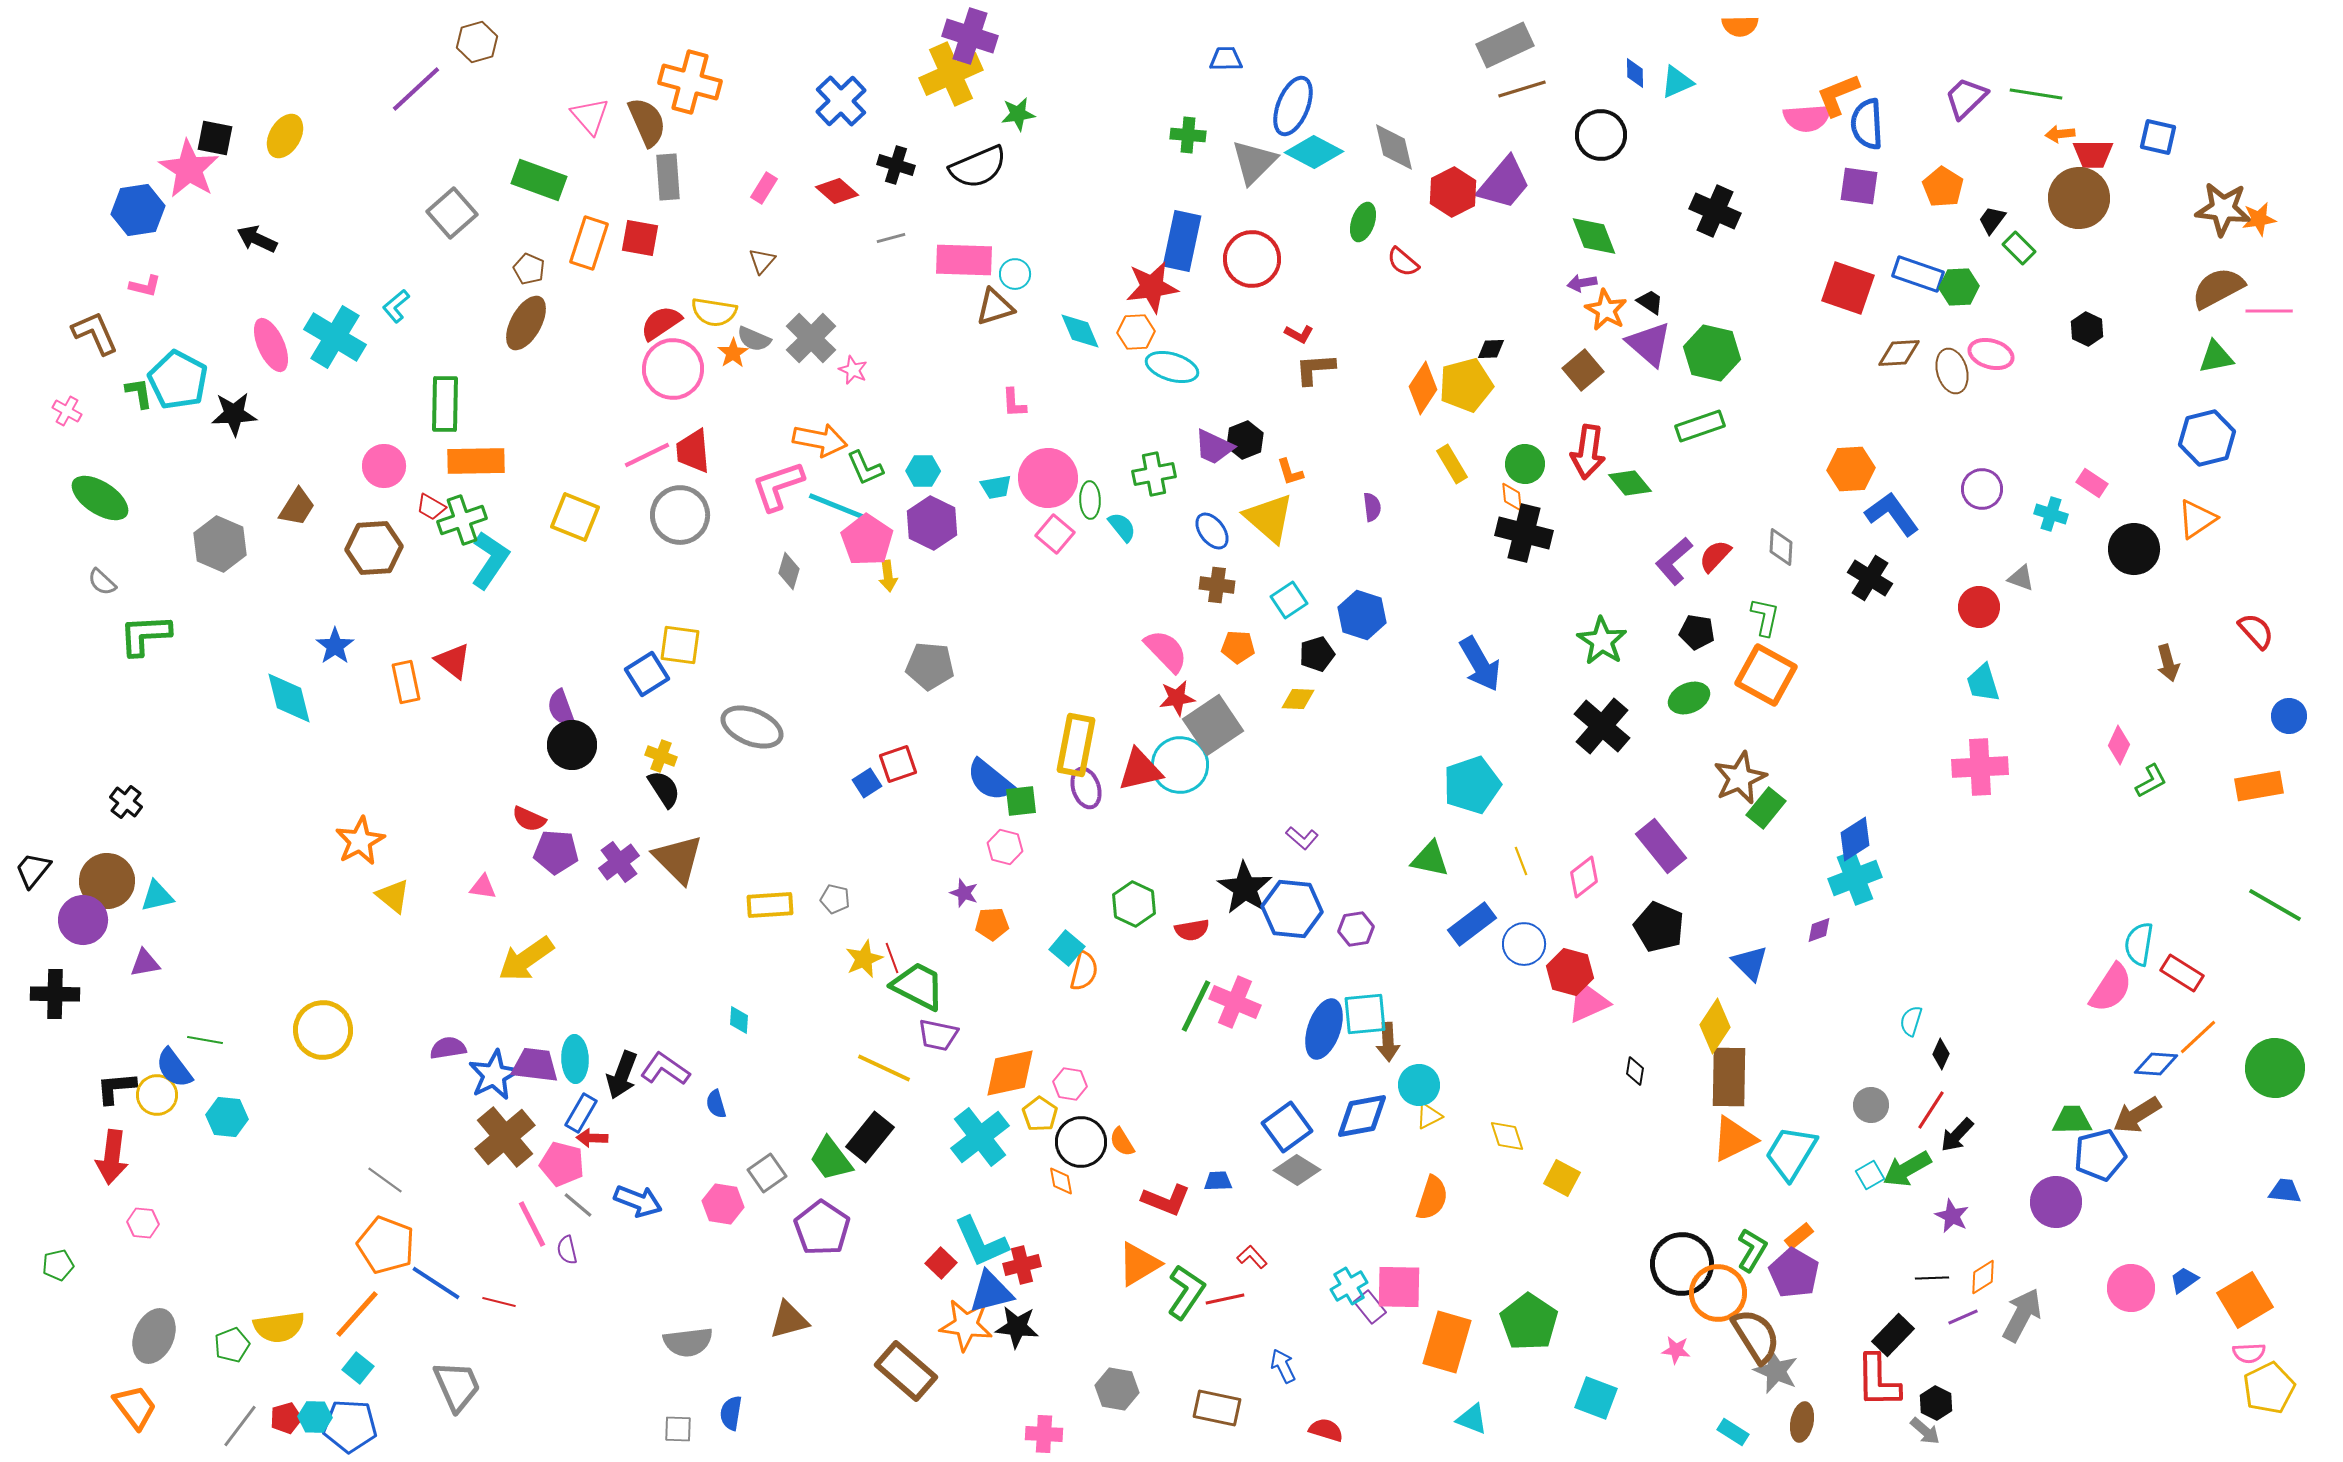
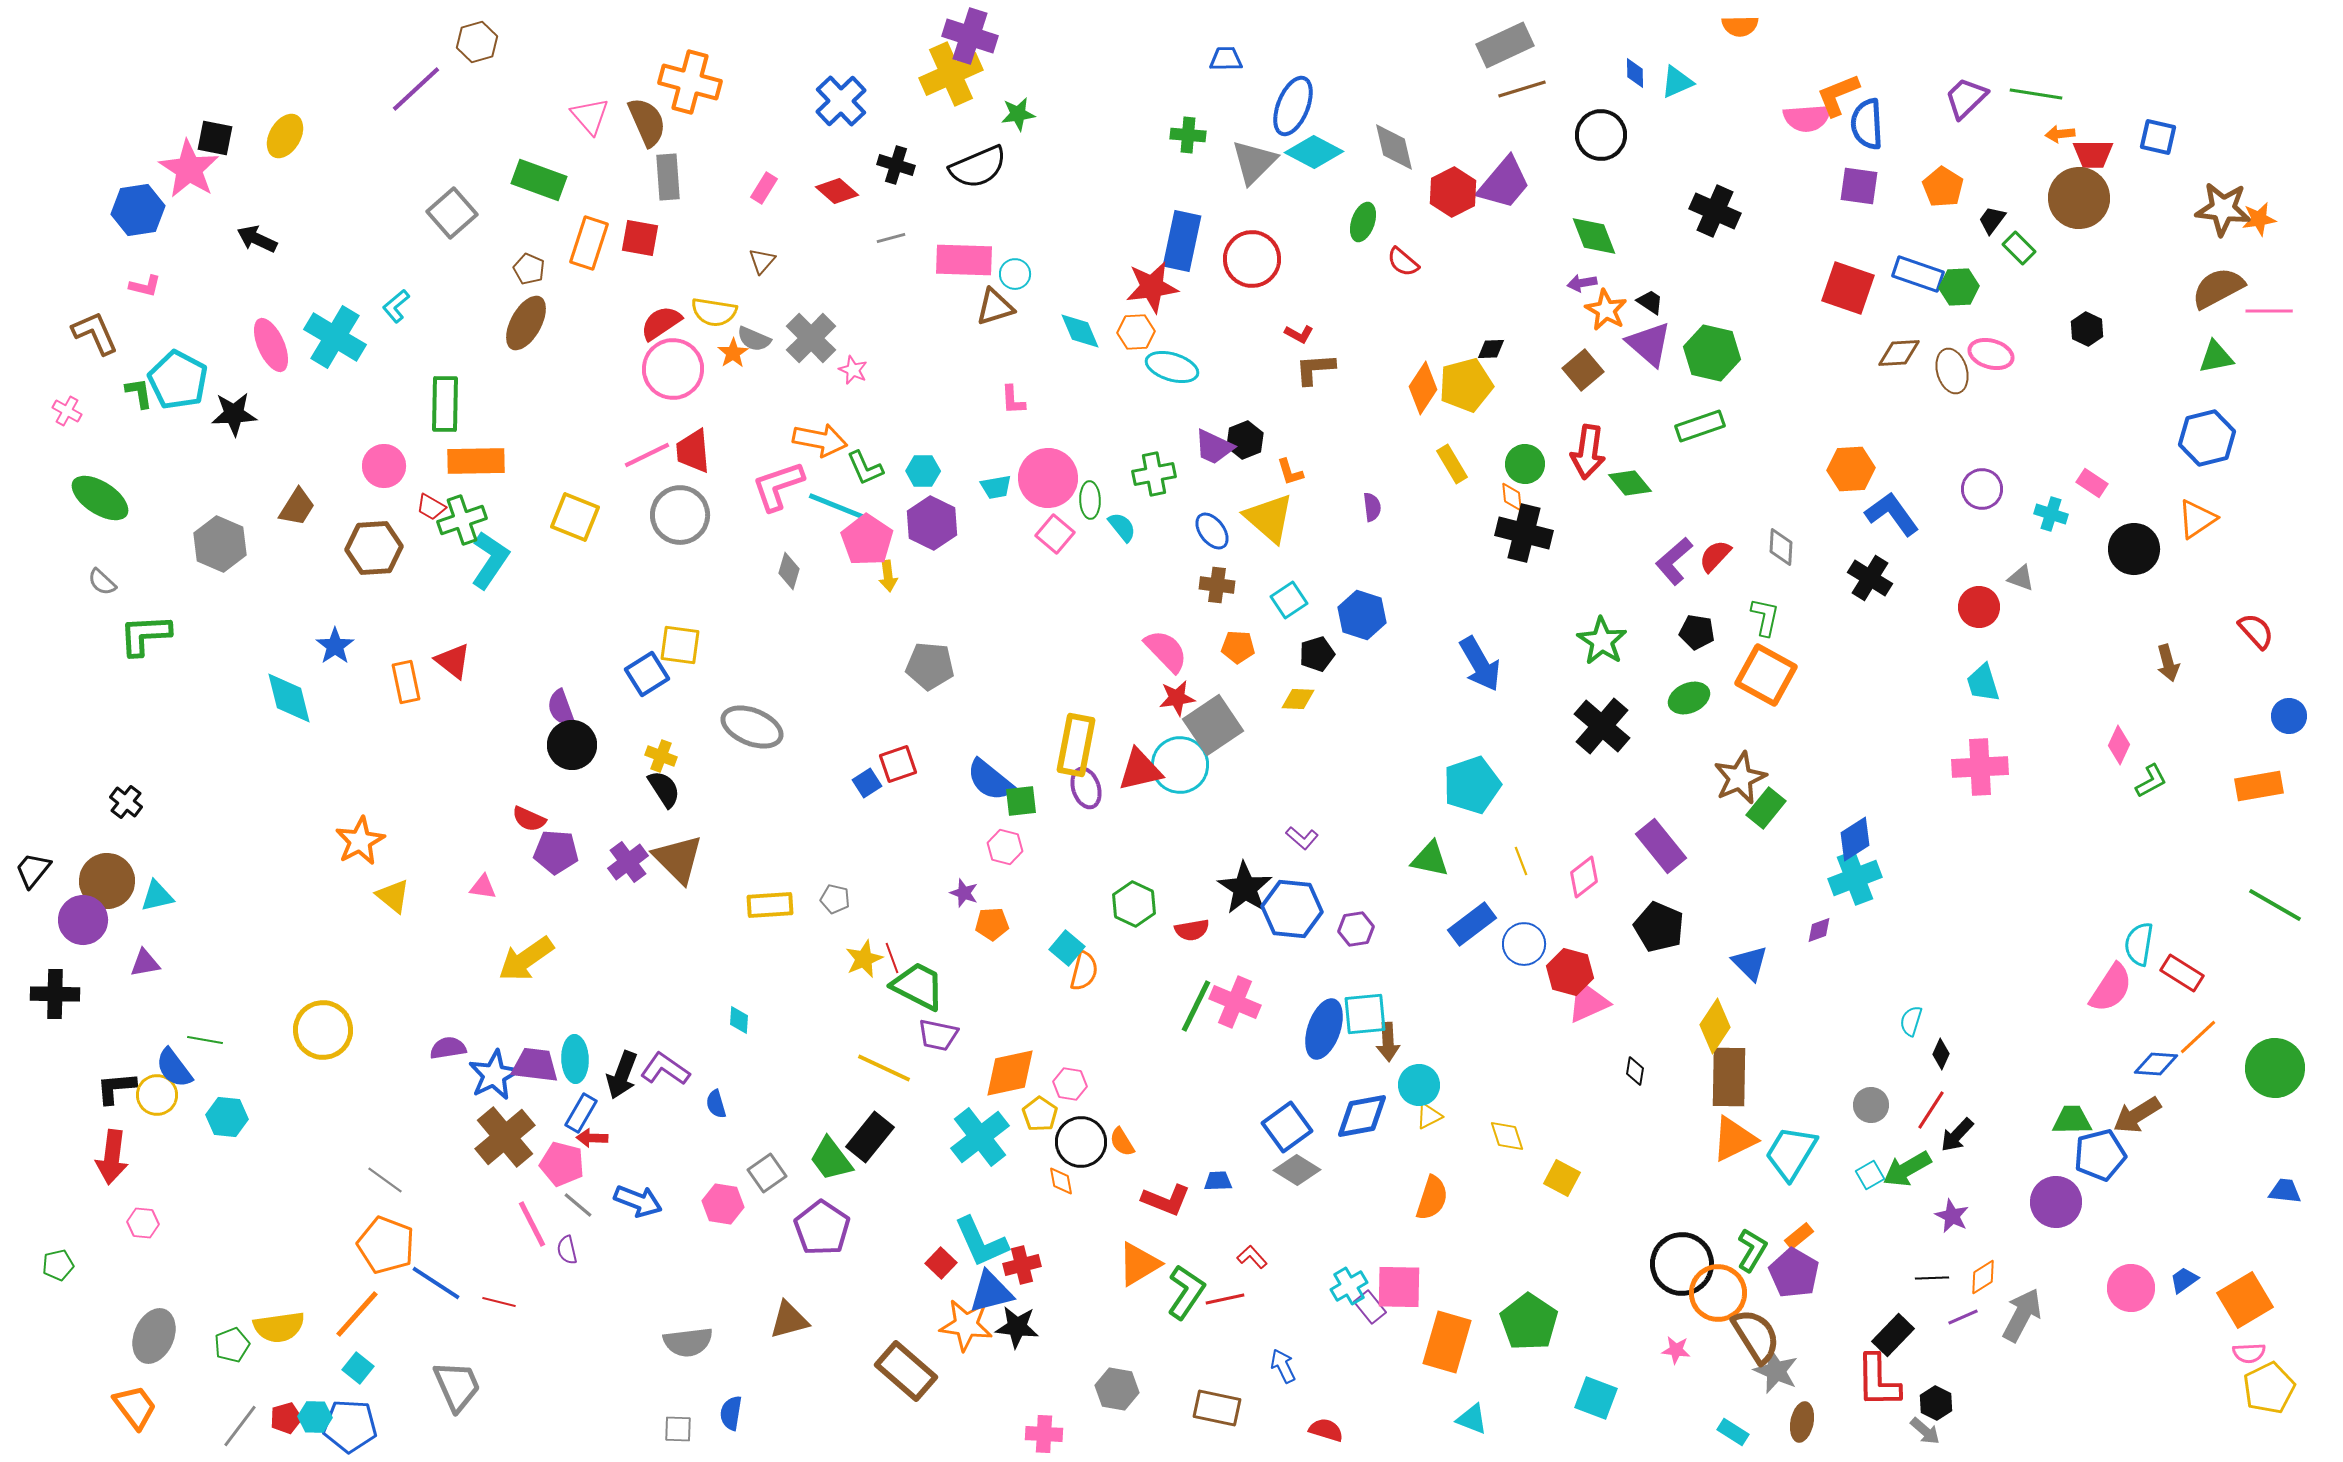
pink L-shape at (1014, 403): moved 1 px left, 3 px up
purple cross at (619, 862): moved 9 px right
